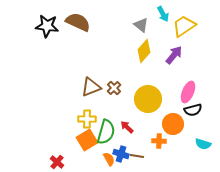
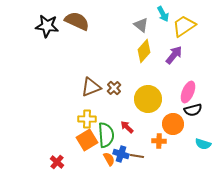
brown semicircle: moved 1 px left, 1 px up
green semicircle: moved 3 px down; rotated 20 degrees counterclockwise
